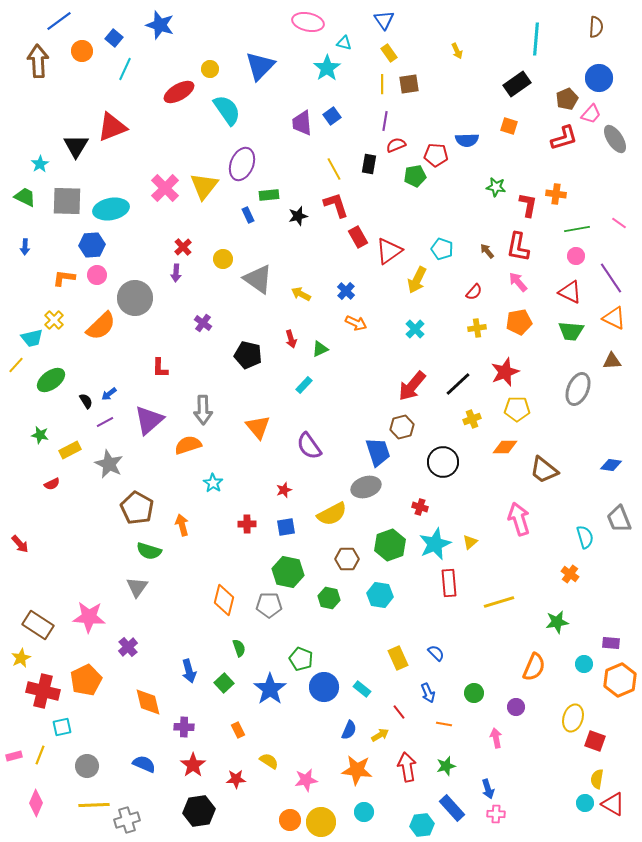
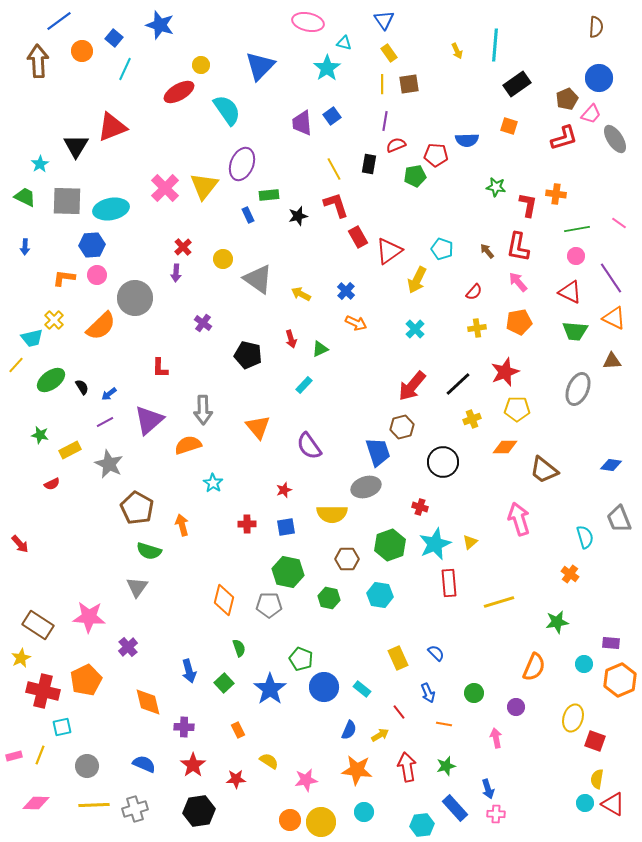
cyan line at (536, 39): moved 41 px left, 6 px down
yellow circle at (210, 69): moved 9 px left, 4 px up
green trapezoid at (571, 331): moved 4 px right
black semicircle at (86, 401): moved 4 px left, 14 px up
yellow semicircle at (332, 514): rotated 28 degrees clockwise
pink diamond at (36, 803): rotated 68 degrees clockwise
blue rectangle at (452, 808): moved 3 px right
gray cross at (127, 820): moved 8 px right, 11 px up
